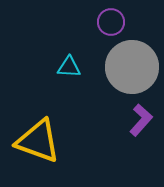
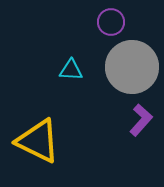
cyan triangle: moved 2 px right, 3 px down
yellow triangle: rotated 6 degrees clockwise
